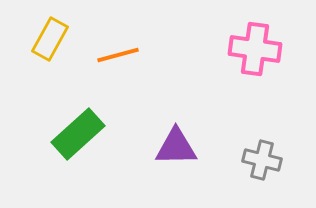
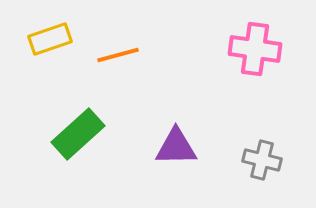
yellow rectangle: rotated 42 degrees clockwise
